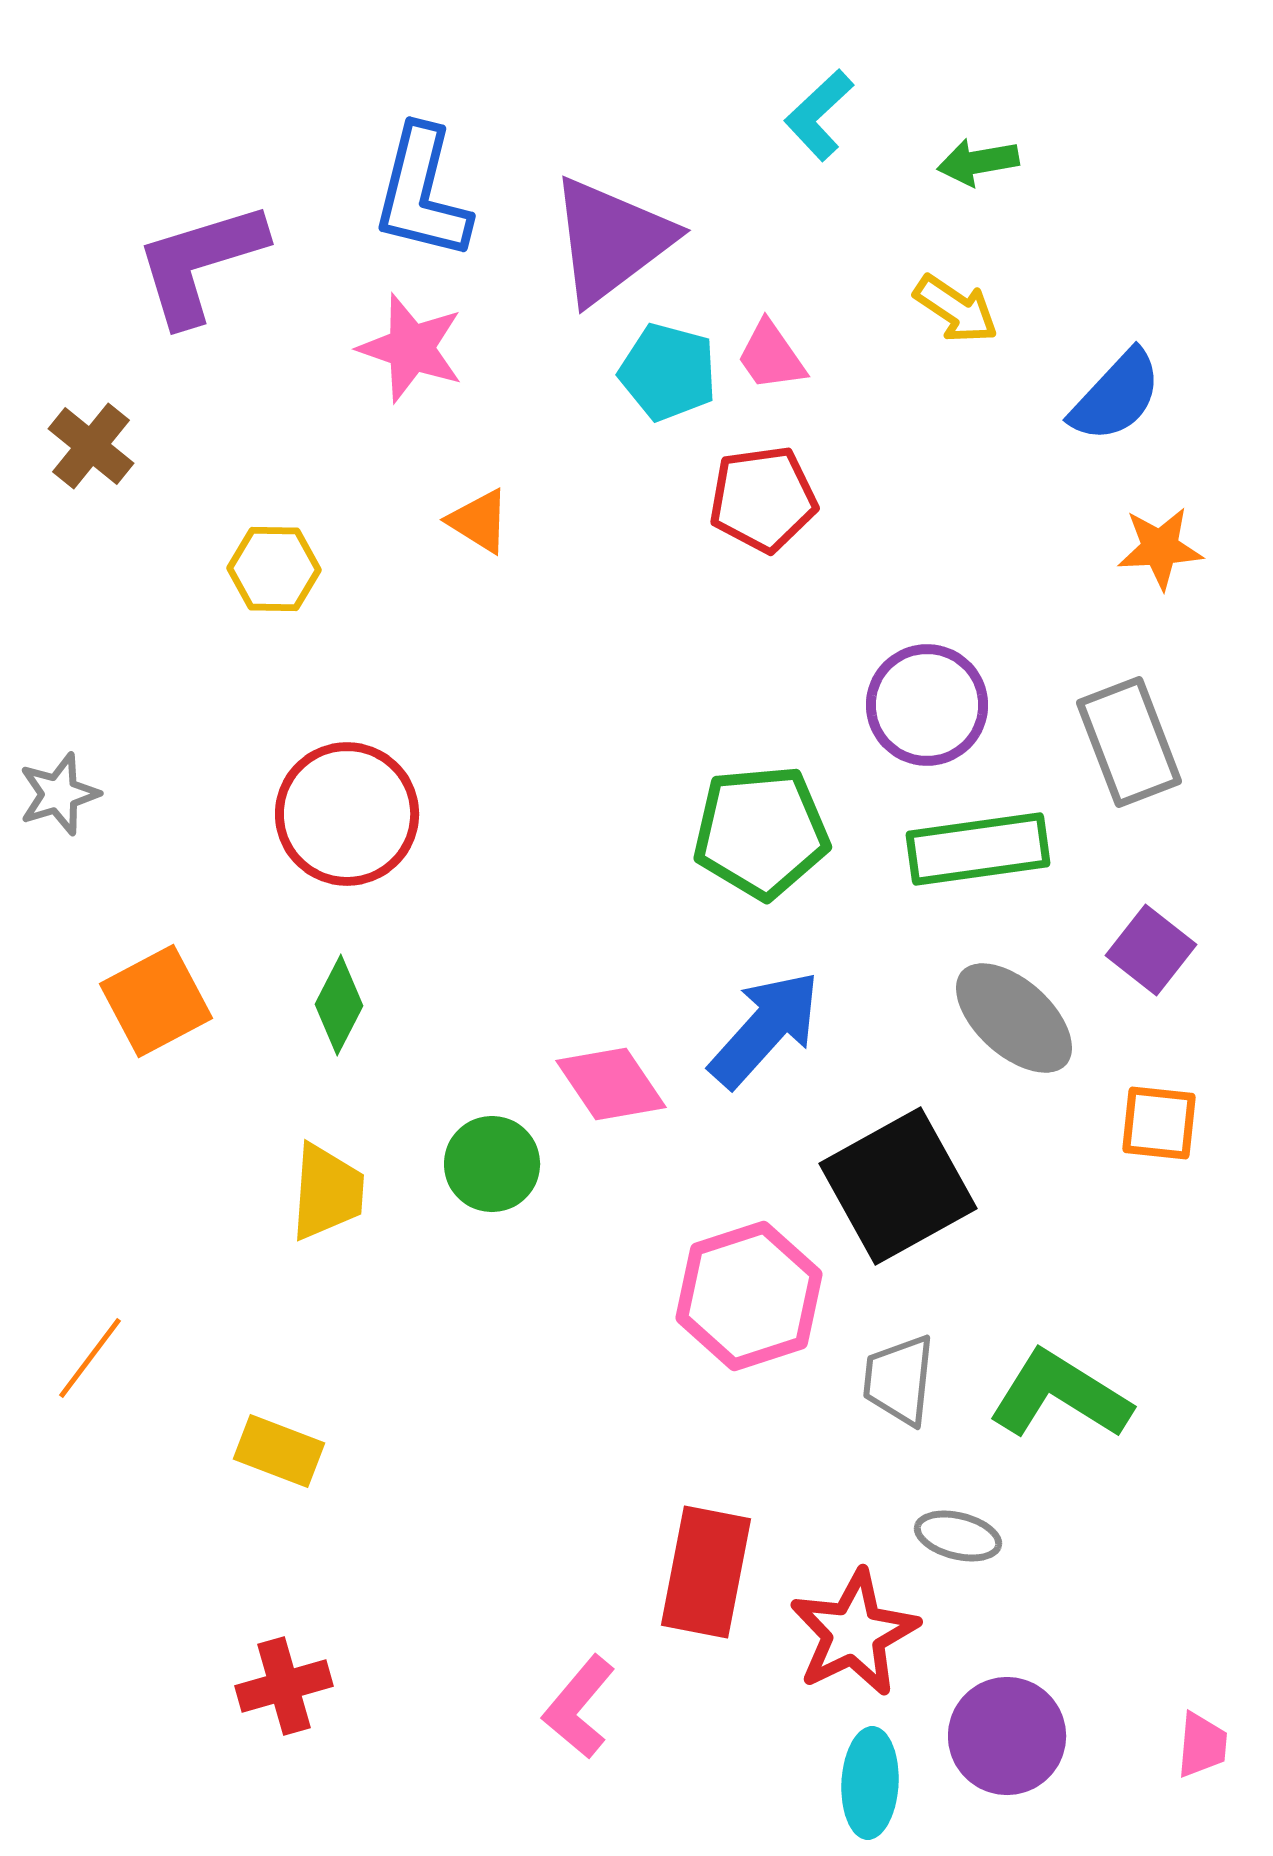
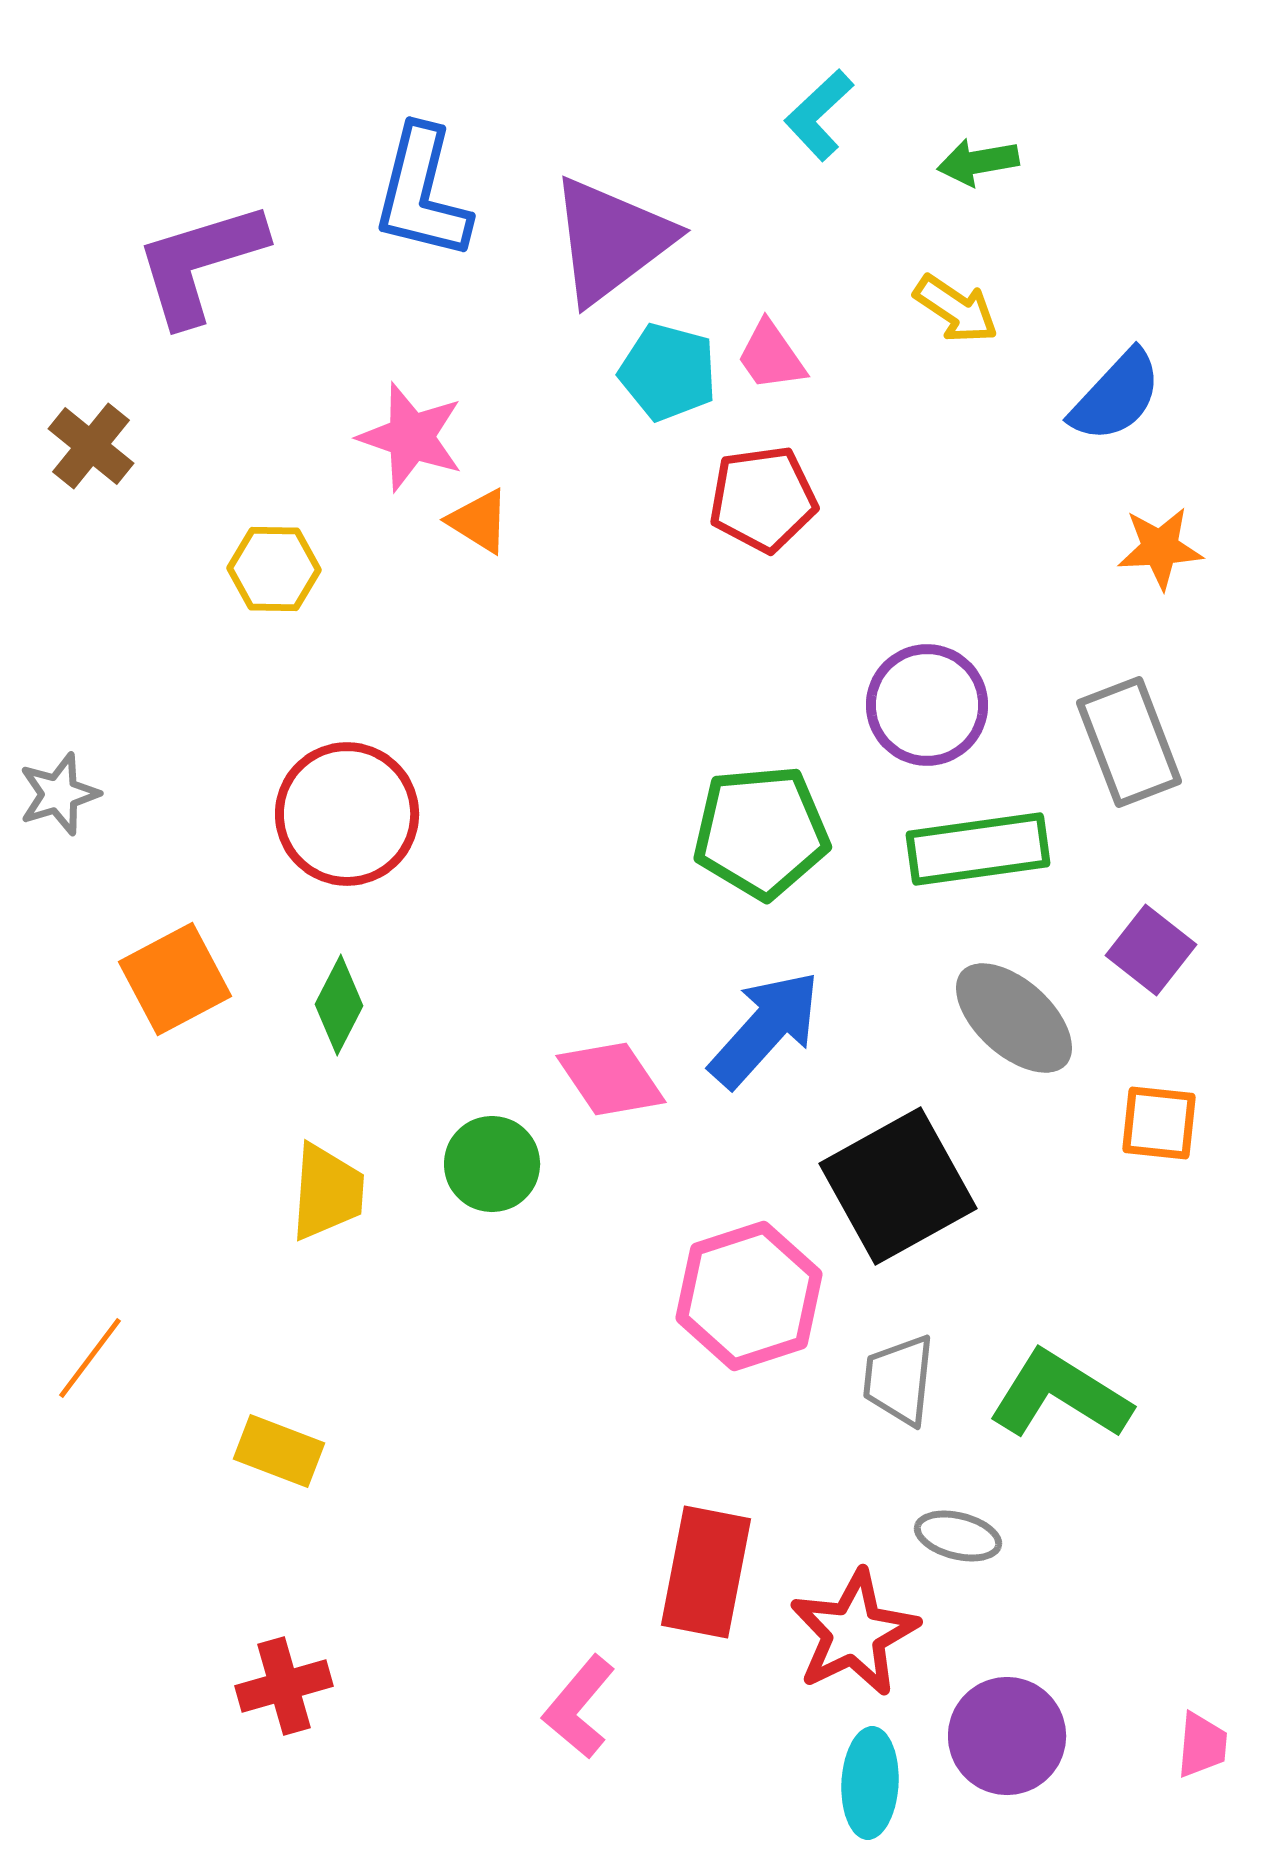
pink star at (411, 348): moved 89 px down
orange square at (156, 1001): moved 19 px right, 22 px up
pink diamond at (611, 1084): moved 5 px up
